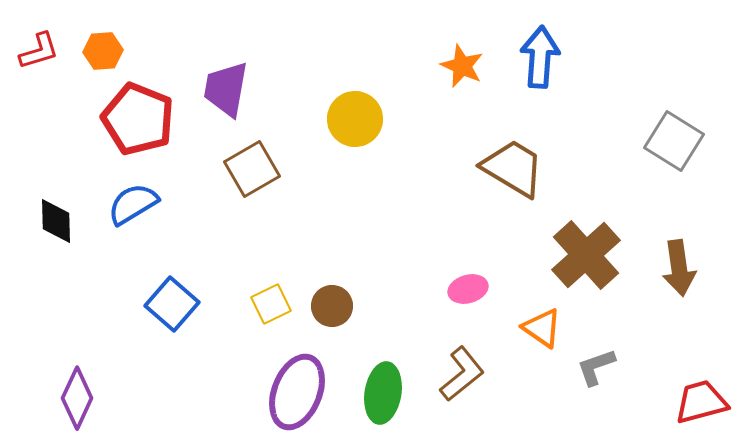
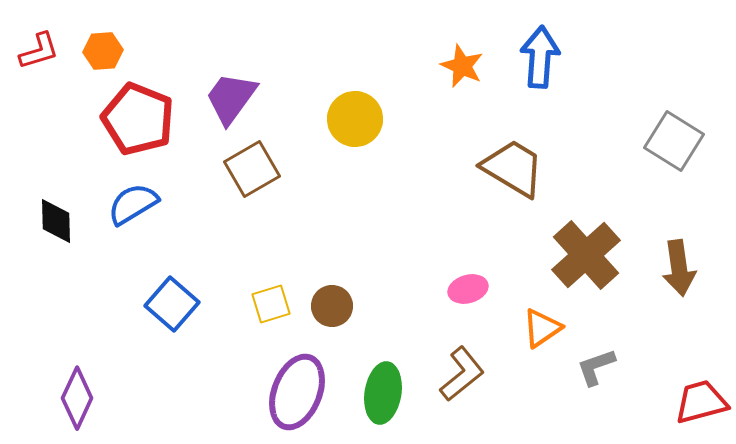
purple trapezoid: moved 5 px right, 9 px down; rotated 26 degrees clockwise
yellow square: rotated 9 degrees clockwise
orange triangle: rotated 51 degrees clockwise
